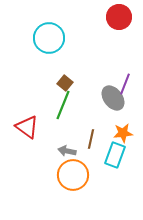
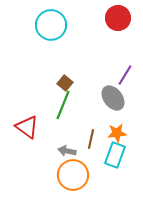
red circle: moved 1 px left, 1 px down
cyan circle: moved 2 px right, 13 px up
purple line: moved 9 px up; rotated 10 degrees clockwise
orange star: moved 6 px left
